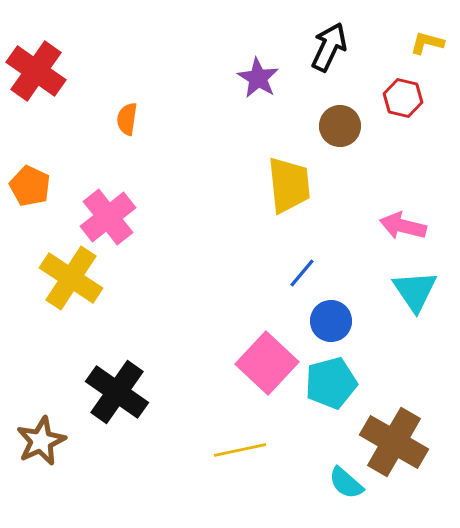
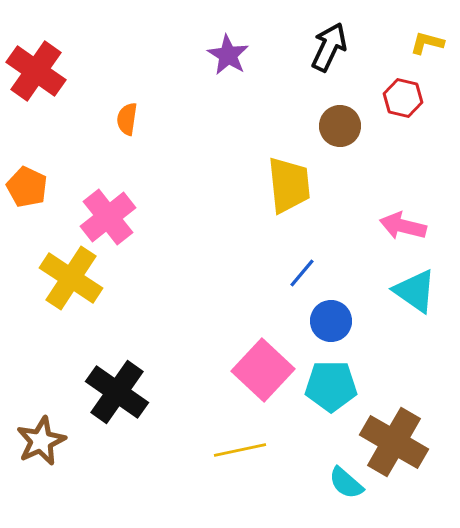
purple star: moved 30 px left, 23 px up
orange pentagon: moved 3 px left, 1 px down
cyan triangle: rotated 21 degrees counterclockwise
pink square: moved 4 px left, 7 px down
cyan pentagon: moved 3 px down; rotated 15 degrees clockwise
